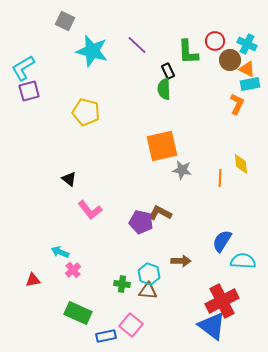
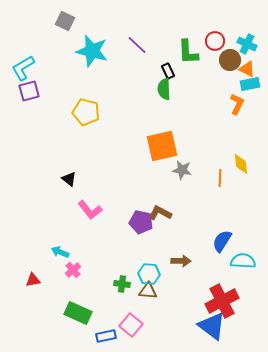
cyan hexagon: rotated 15 degrees counterclockwise
